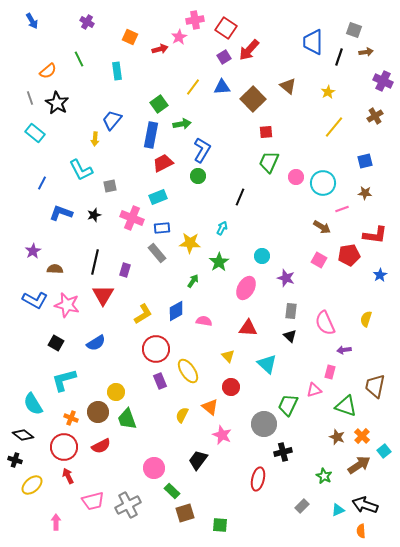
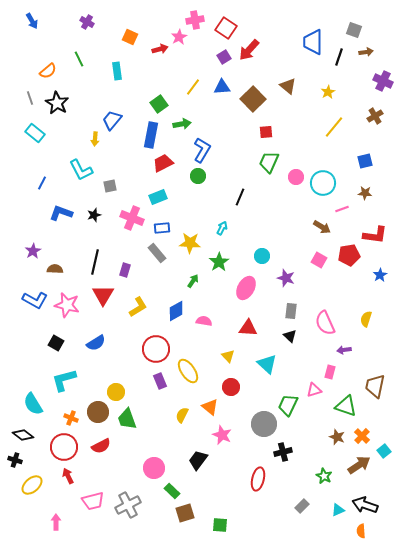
yellow L-shape at (143, 314): moved 5 px left, 7 px up
